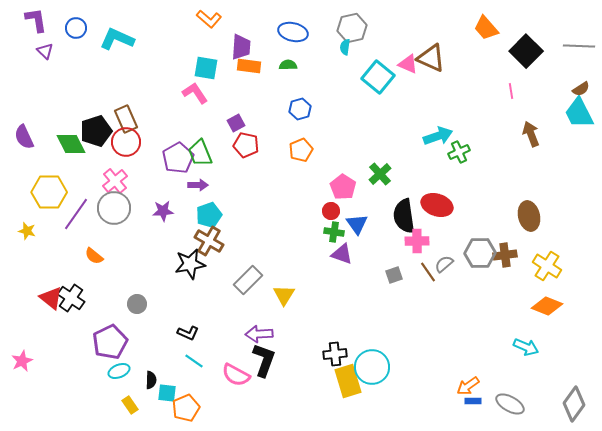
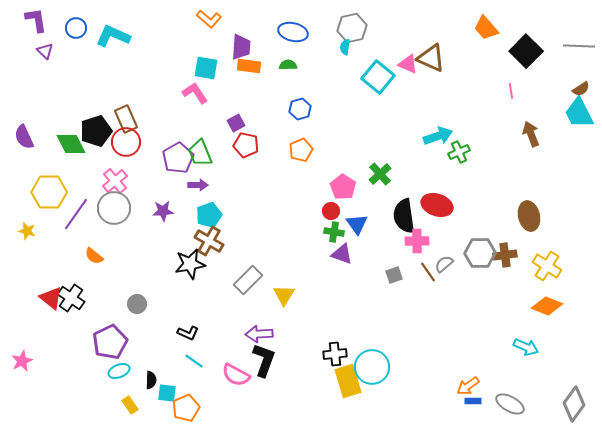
cyan L-shape at (117, 39): moved 4 px left, 3 px up
